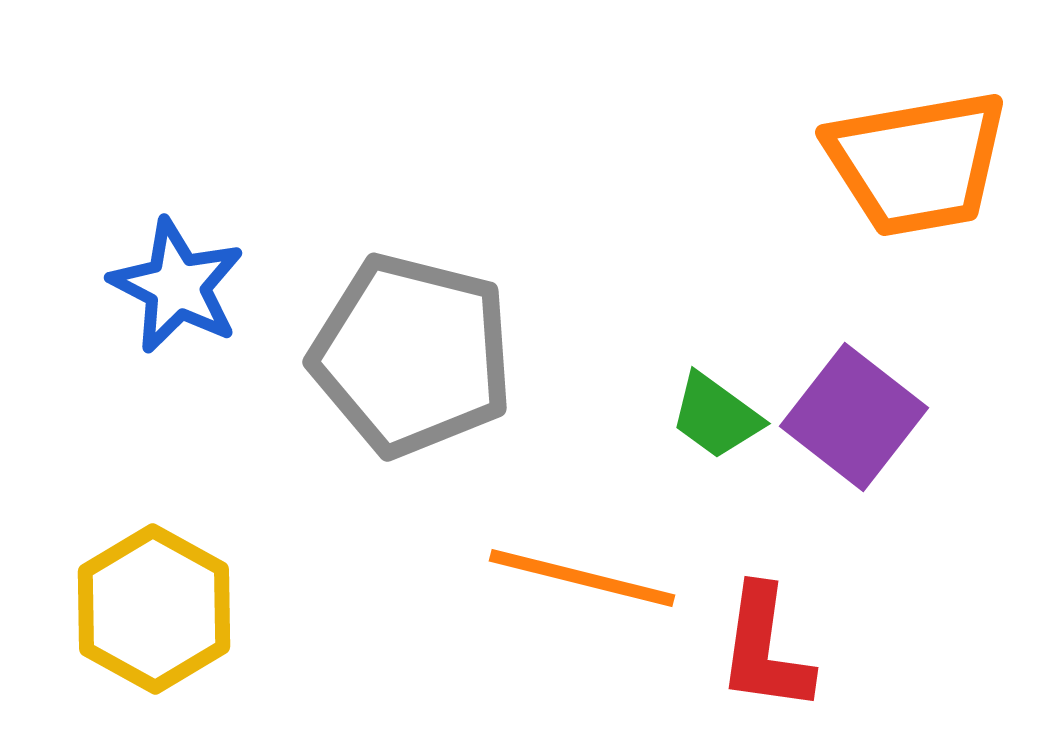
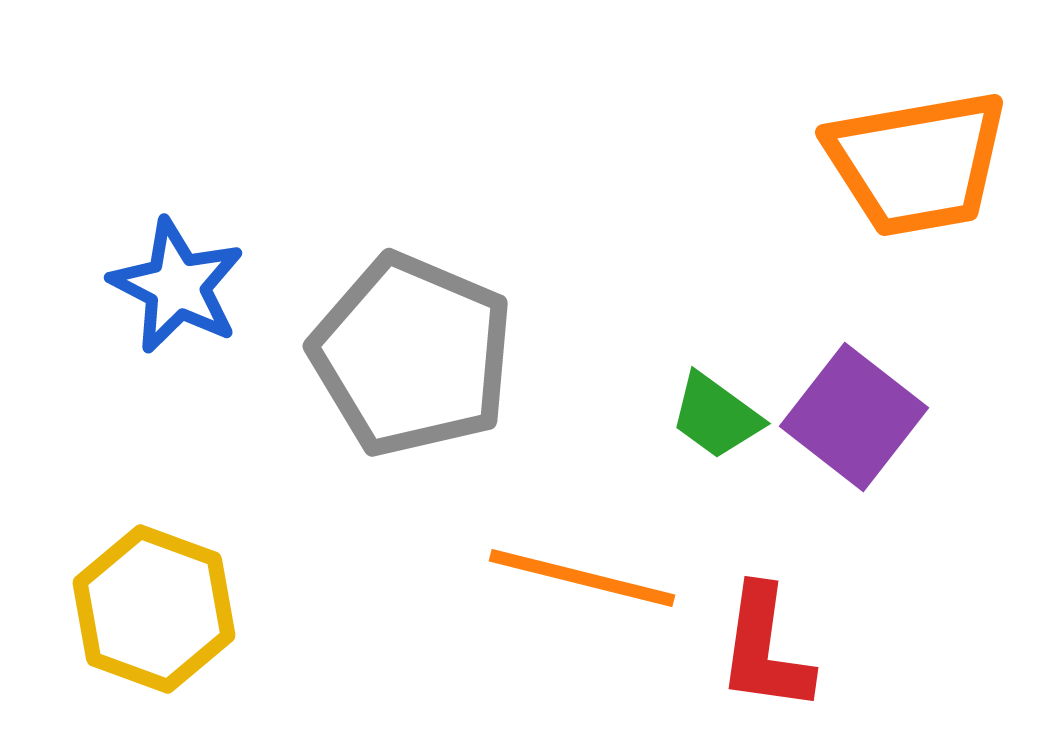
gray pentagon: rotated 9 degrees clockwise
yellow hexagon: rotated 9 degrees counterclockwise
